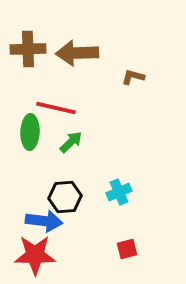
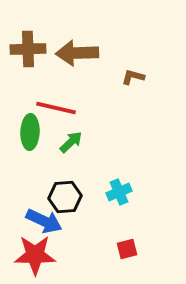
blue arrow: rotated 18 degrees clockwise
